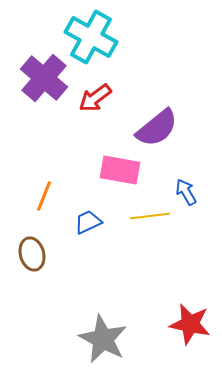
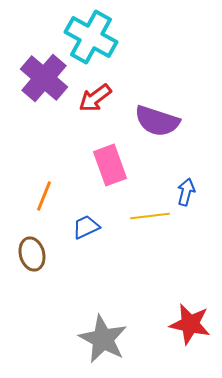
purple semicircle: moved 7 px up; rotated 57 degrees clockwise
pink rectangle: moved 10 px left, 5 px up; rotated 60 degrees clockwise
blue arrow: rotated 44 degrees clockwise
blue trapezoid: moved 2 px left, 5 px down
